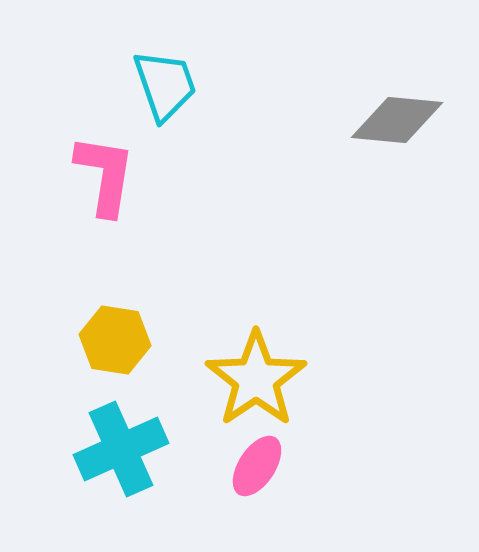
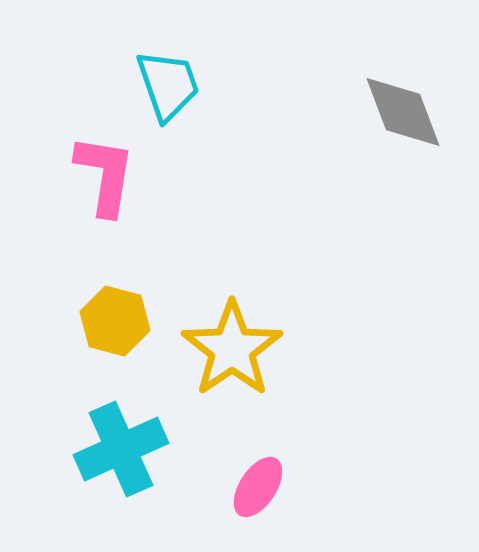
cyan trapezoid: moved 3 px right
gray diamond: moved 6 px right, 8 px up; rotated 64 degrees clockwise
yellow hexagon: moved 19 px up; rotated 6 degrees clockwise
yellow star: moved 24 px left, 30 px up
pink ellipse: moved 1 px right, 21 px down
